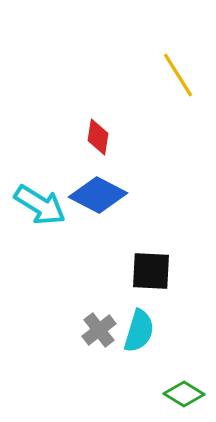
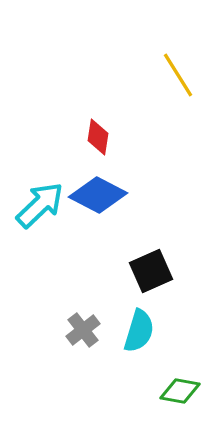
cyan arrow: rotated 76 degrees counterclockwise
black square: rotated 27 degrees counterclockwise
gray cross: moved 16 px left
green diamond: moved 4 px left, 3 px up; rotated 21 degrees counterclockwise
